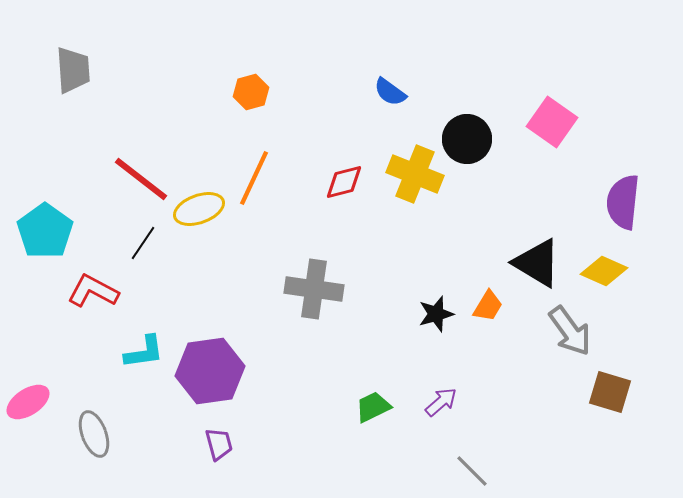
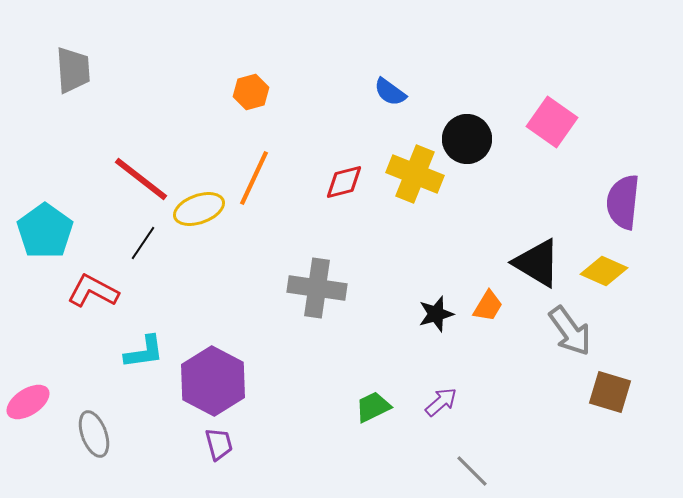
gray cross: moved 3 px right, 1 px up
purple hexagon: moved 3 px right, 10 px down; rotated 24 degrees counterclockwise
